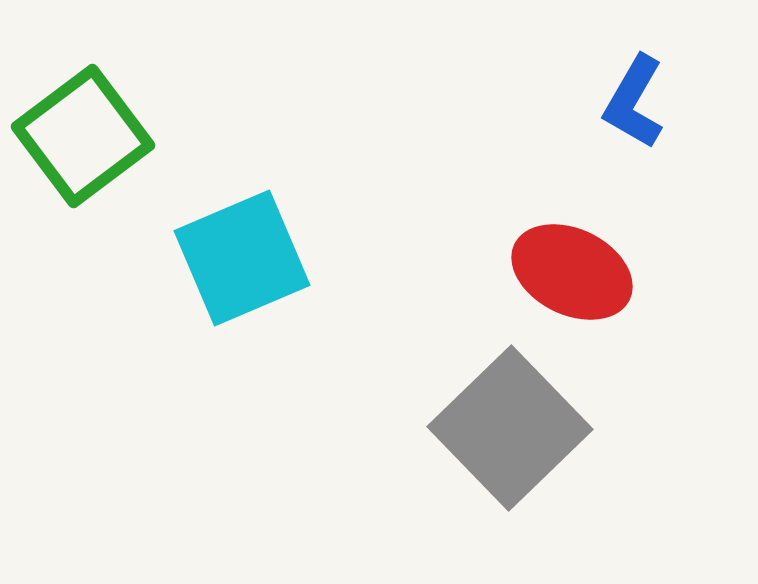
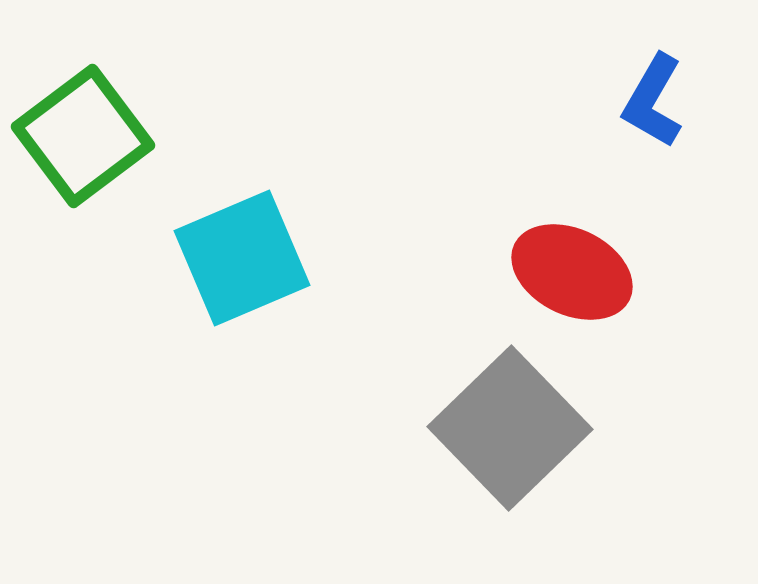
blue L-shape: moved 19 px right, 1 px up
